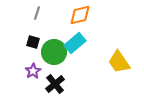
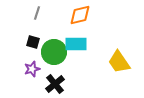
cyan rectangle: moved 1 px right, 1 px down; rotated 40 degrees clockwise
purple star: moved 1 px left, 2 px up; rotated 14 degrees clockwise
